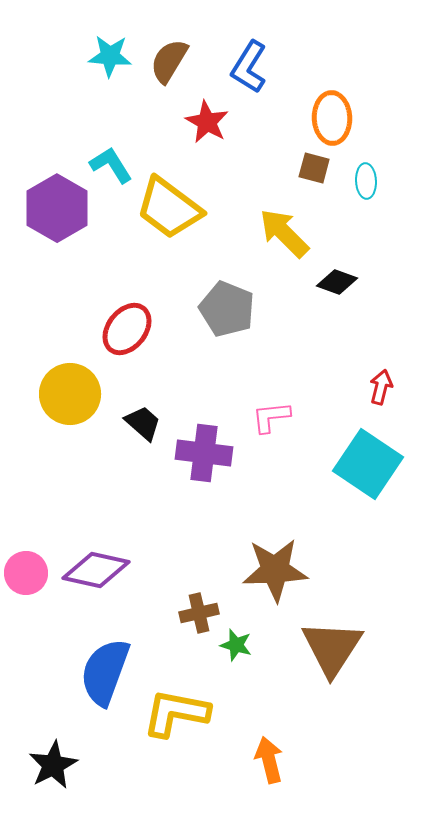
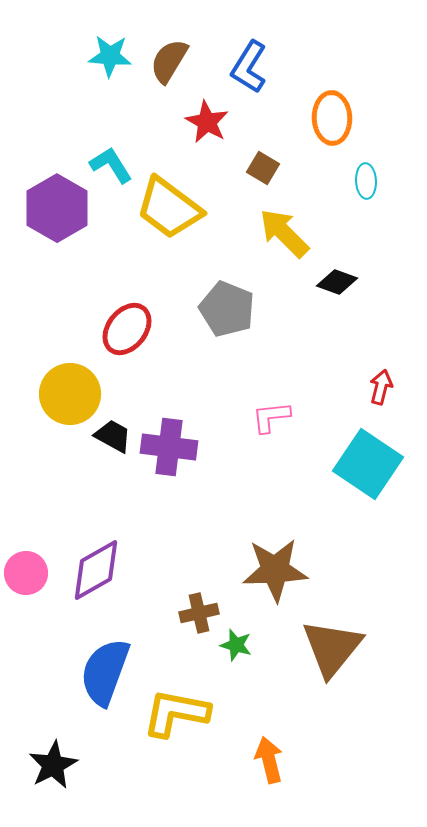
brown square: moved 51 px left; rotated 16 degrees clockwise
black trapezoid: moved 30 px left, 13 px down; rotated 12 degrees counterclockwise
purple cross: moved 35 px left, 6 px up
purple diamond: rotated 42 degrees counterclockwise
brown triangle: rotated 6 degrees clockwise
